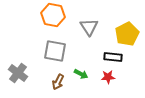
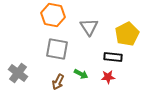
gray square: moved 2 px right, 2 px up
